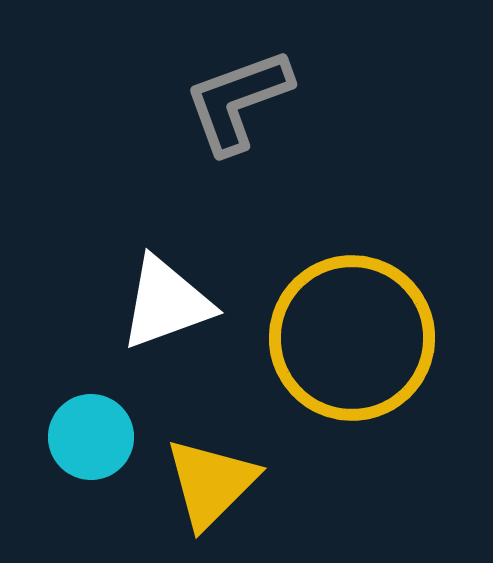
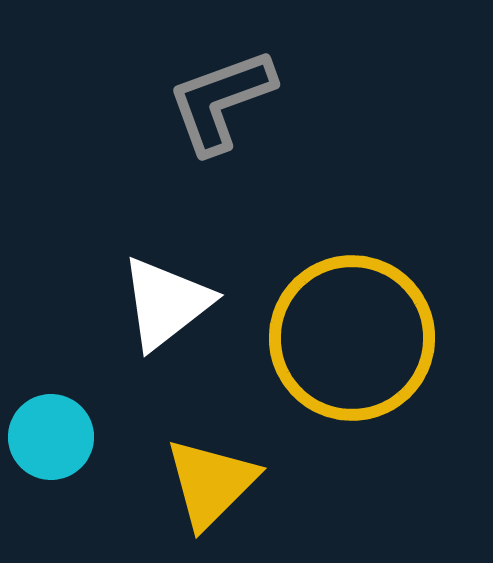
gray L-shape: moved 17 px left
white triangle: rotated 18 degrees counterclockwise
cyan circle: moved 40 px left
